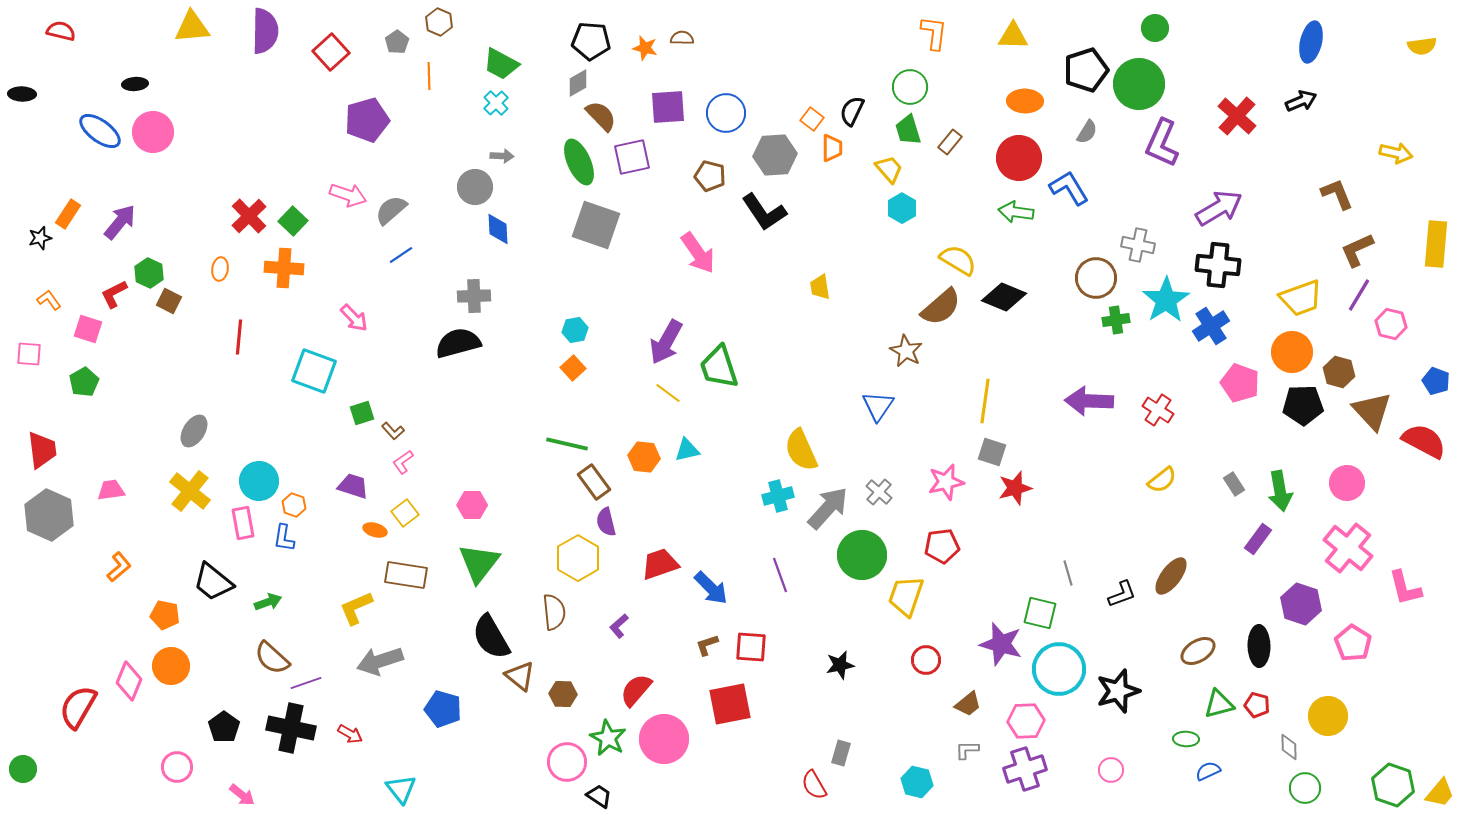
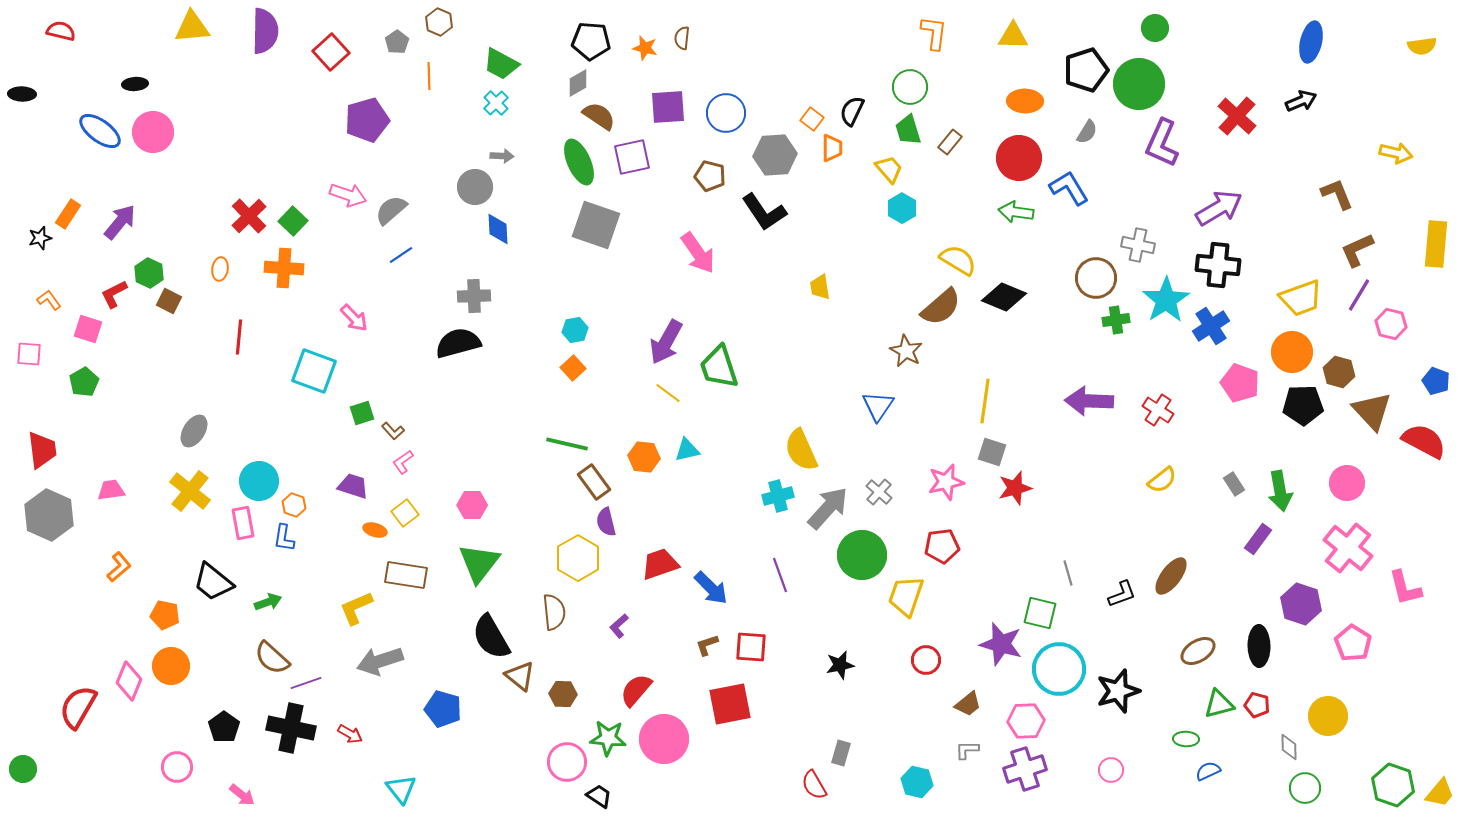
brown semicircle at (682, 38): rotated 85 degrees counterclockwise
brown semicircle at (601, 116): moved 2 px left; rotated 12 degrees counterclockwise
green star at (608, 738): rotated 24 degrees counterclockwise
